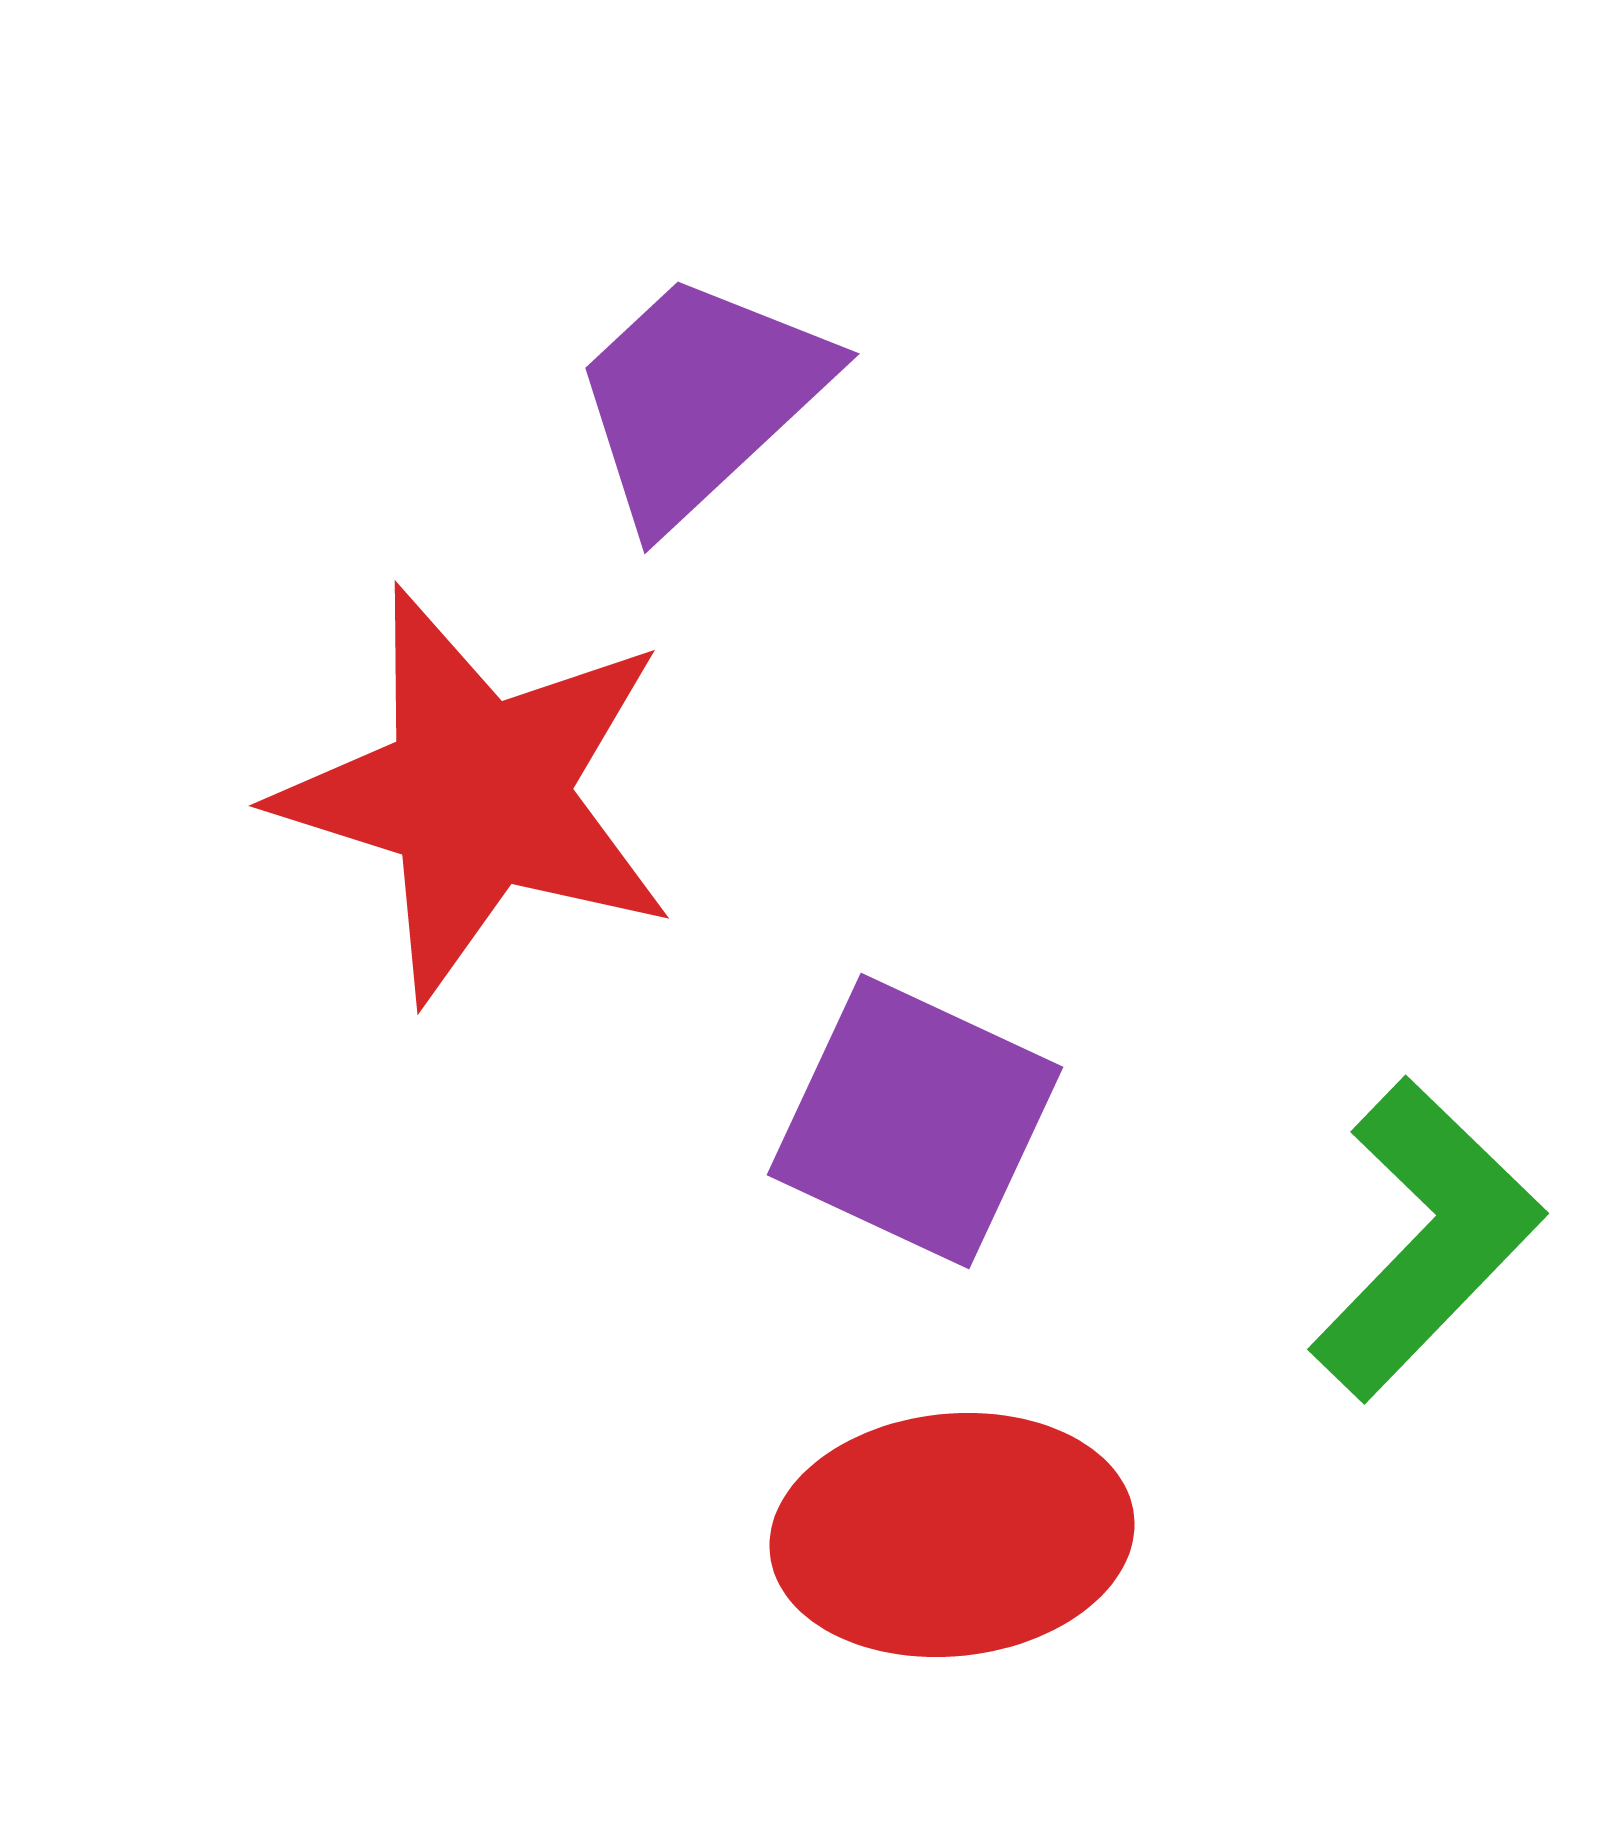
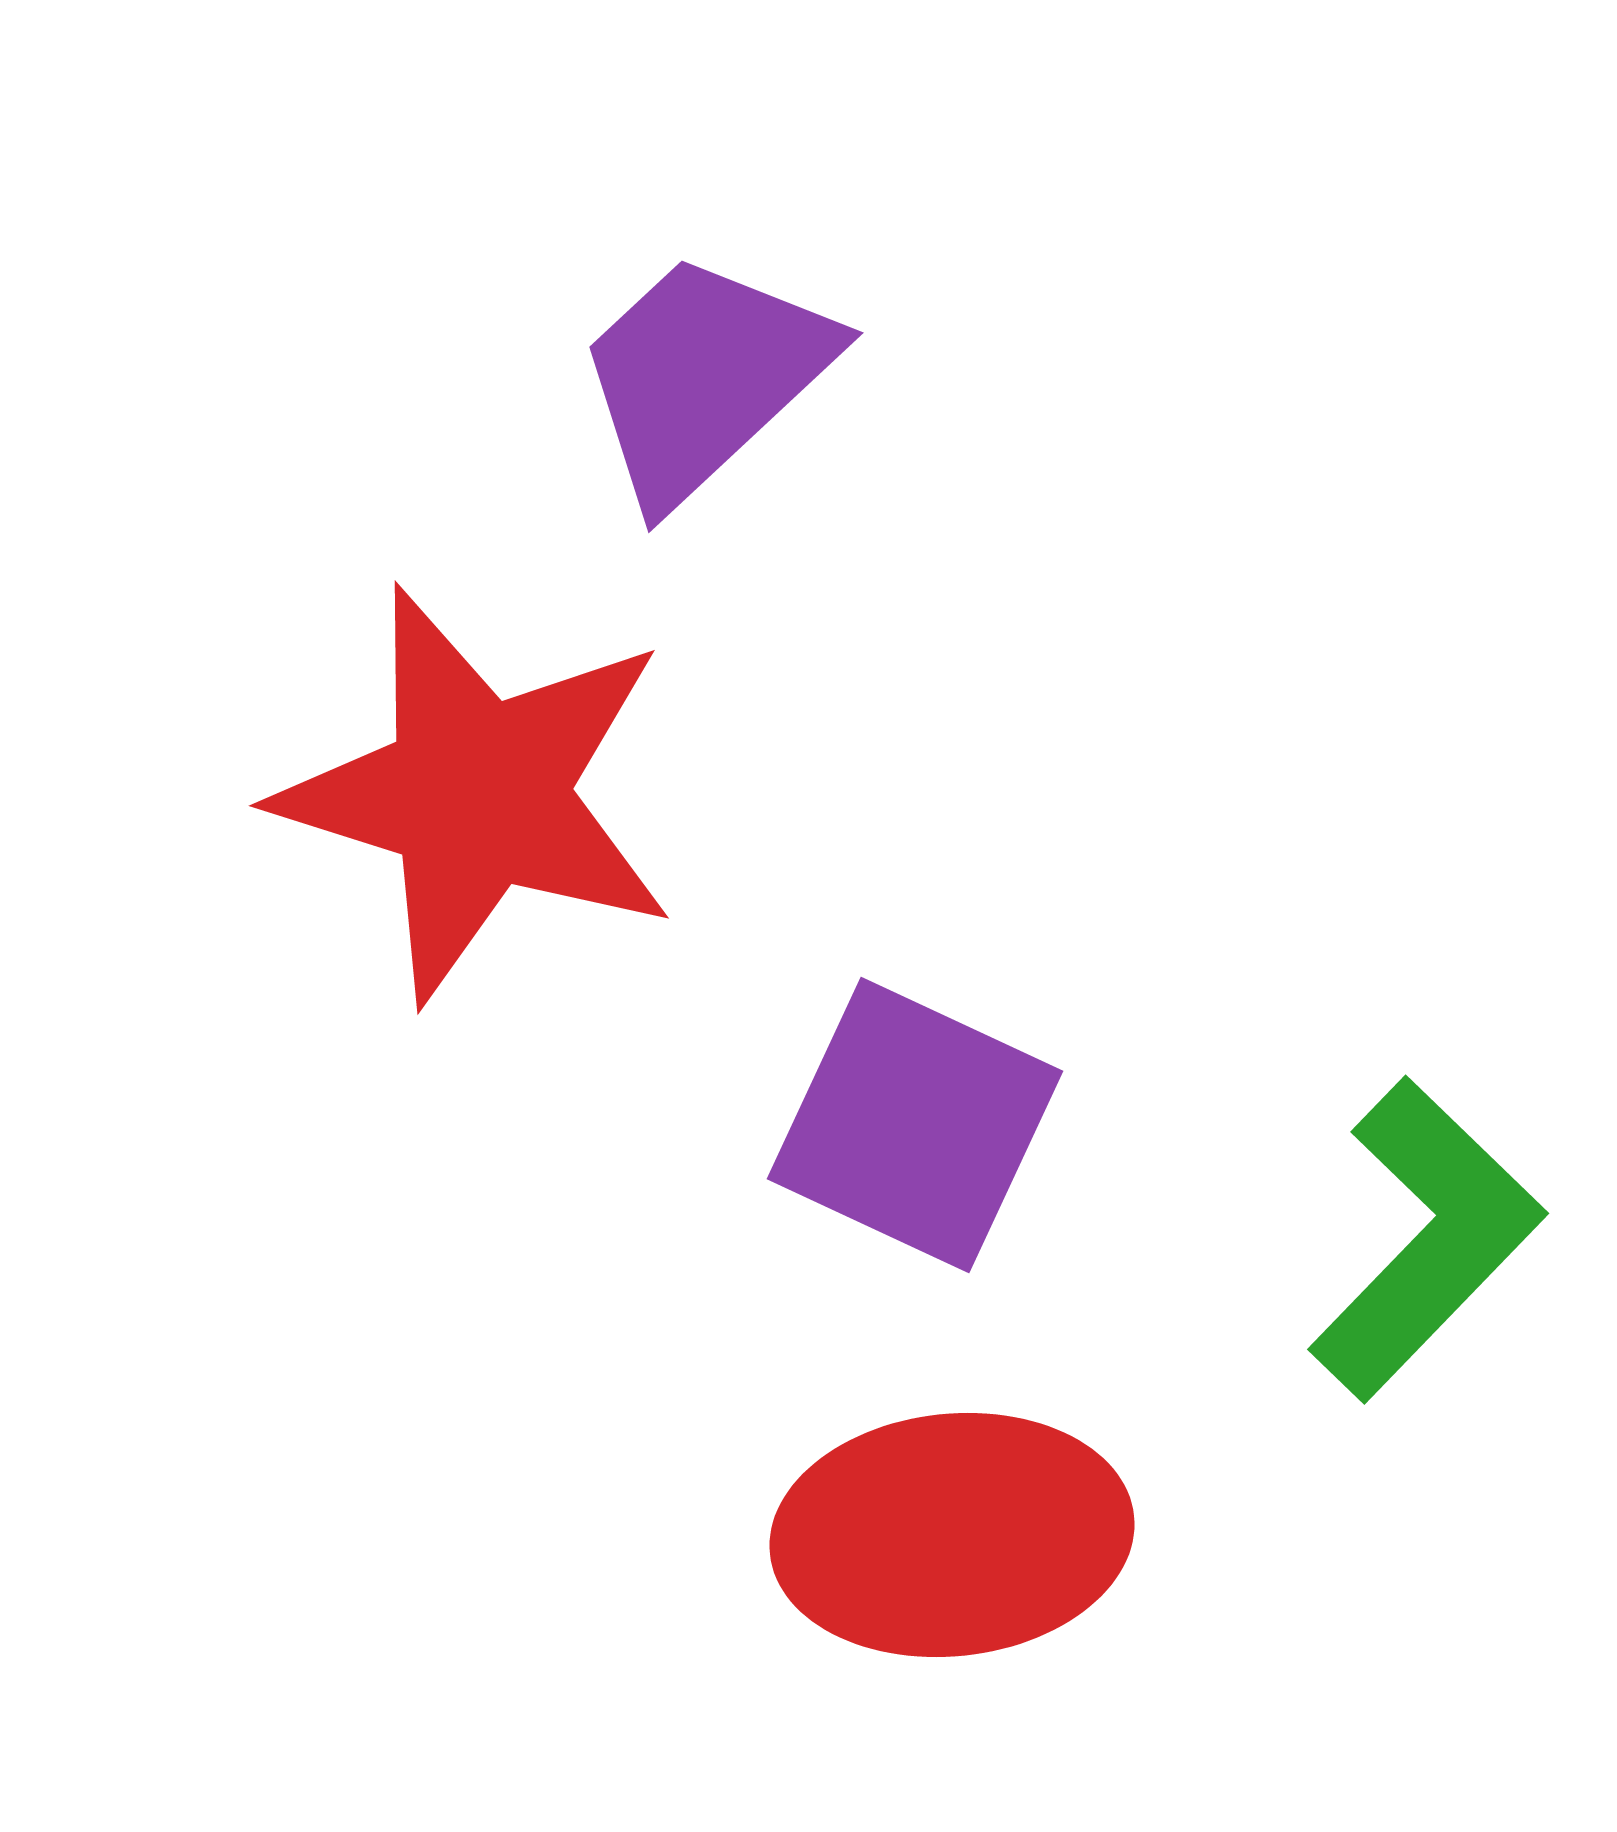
purple trapezoid: moved 4 px right, 21 px up
purple square: moved 4 px down
